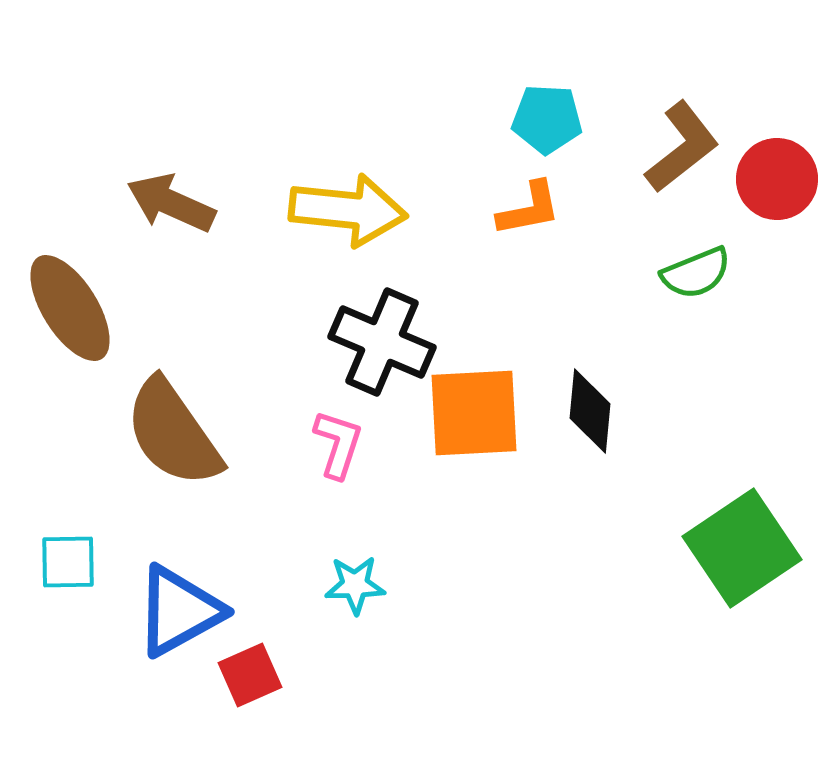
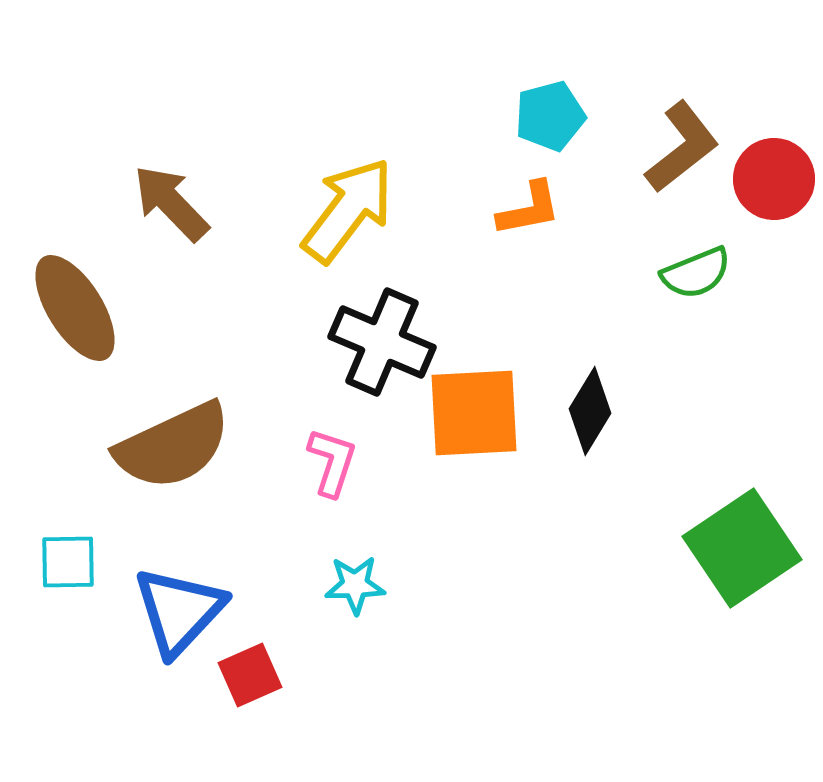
cyan pentagon: moved 3 px right, 3 px up; rotated 18 degrees counterclockwise
red circle: moved 3 px left
brown arrow: rotated 22 degrees clockwise
yellow arrow: rotated 59 degrees counterclockwise
brown ellipse: moved 5 px right
black diamond: rotated 26 degrees clockwise
brown semicircle: moved 13 px down; rotated 80 degrees counterclockwise
pink L-shape: moved 6 px left, 18 px down
blue triangle: rotated 18 degrees counterclockwise
